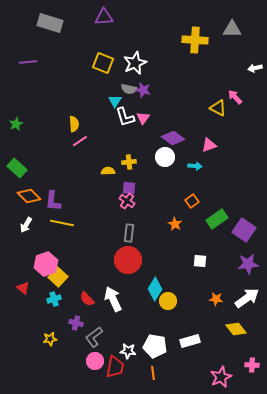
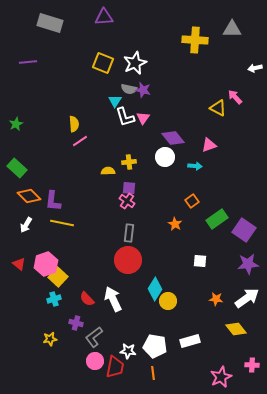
purple diamond at (173, 138): rotated 15 degrees clockwise
red triangle at (23, 288): moved 4 px left, 24 px up
